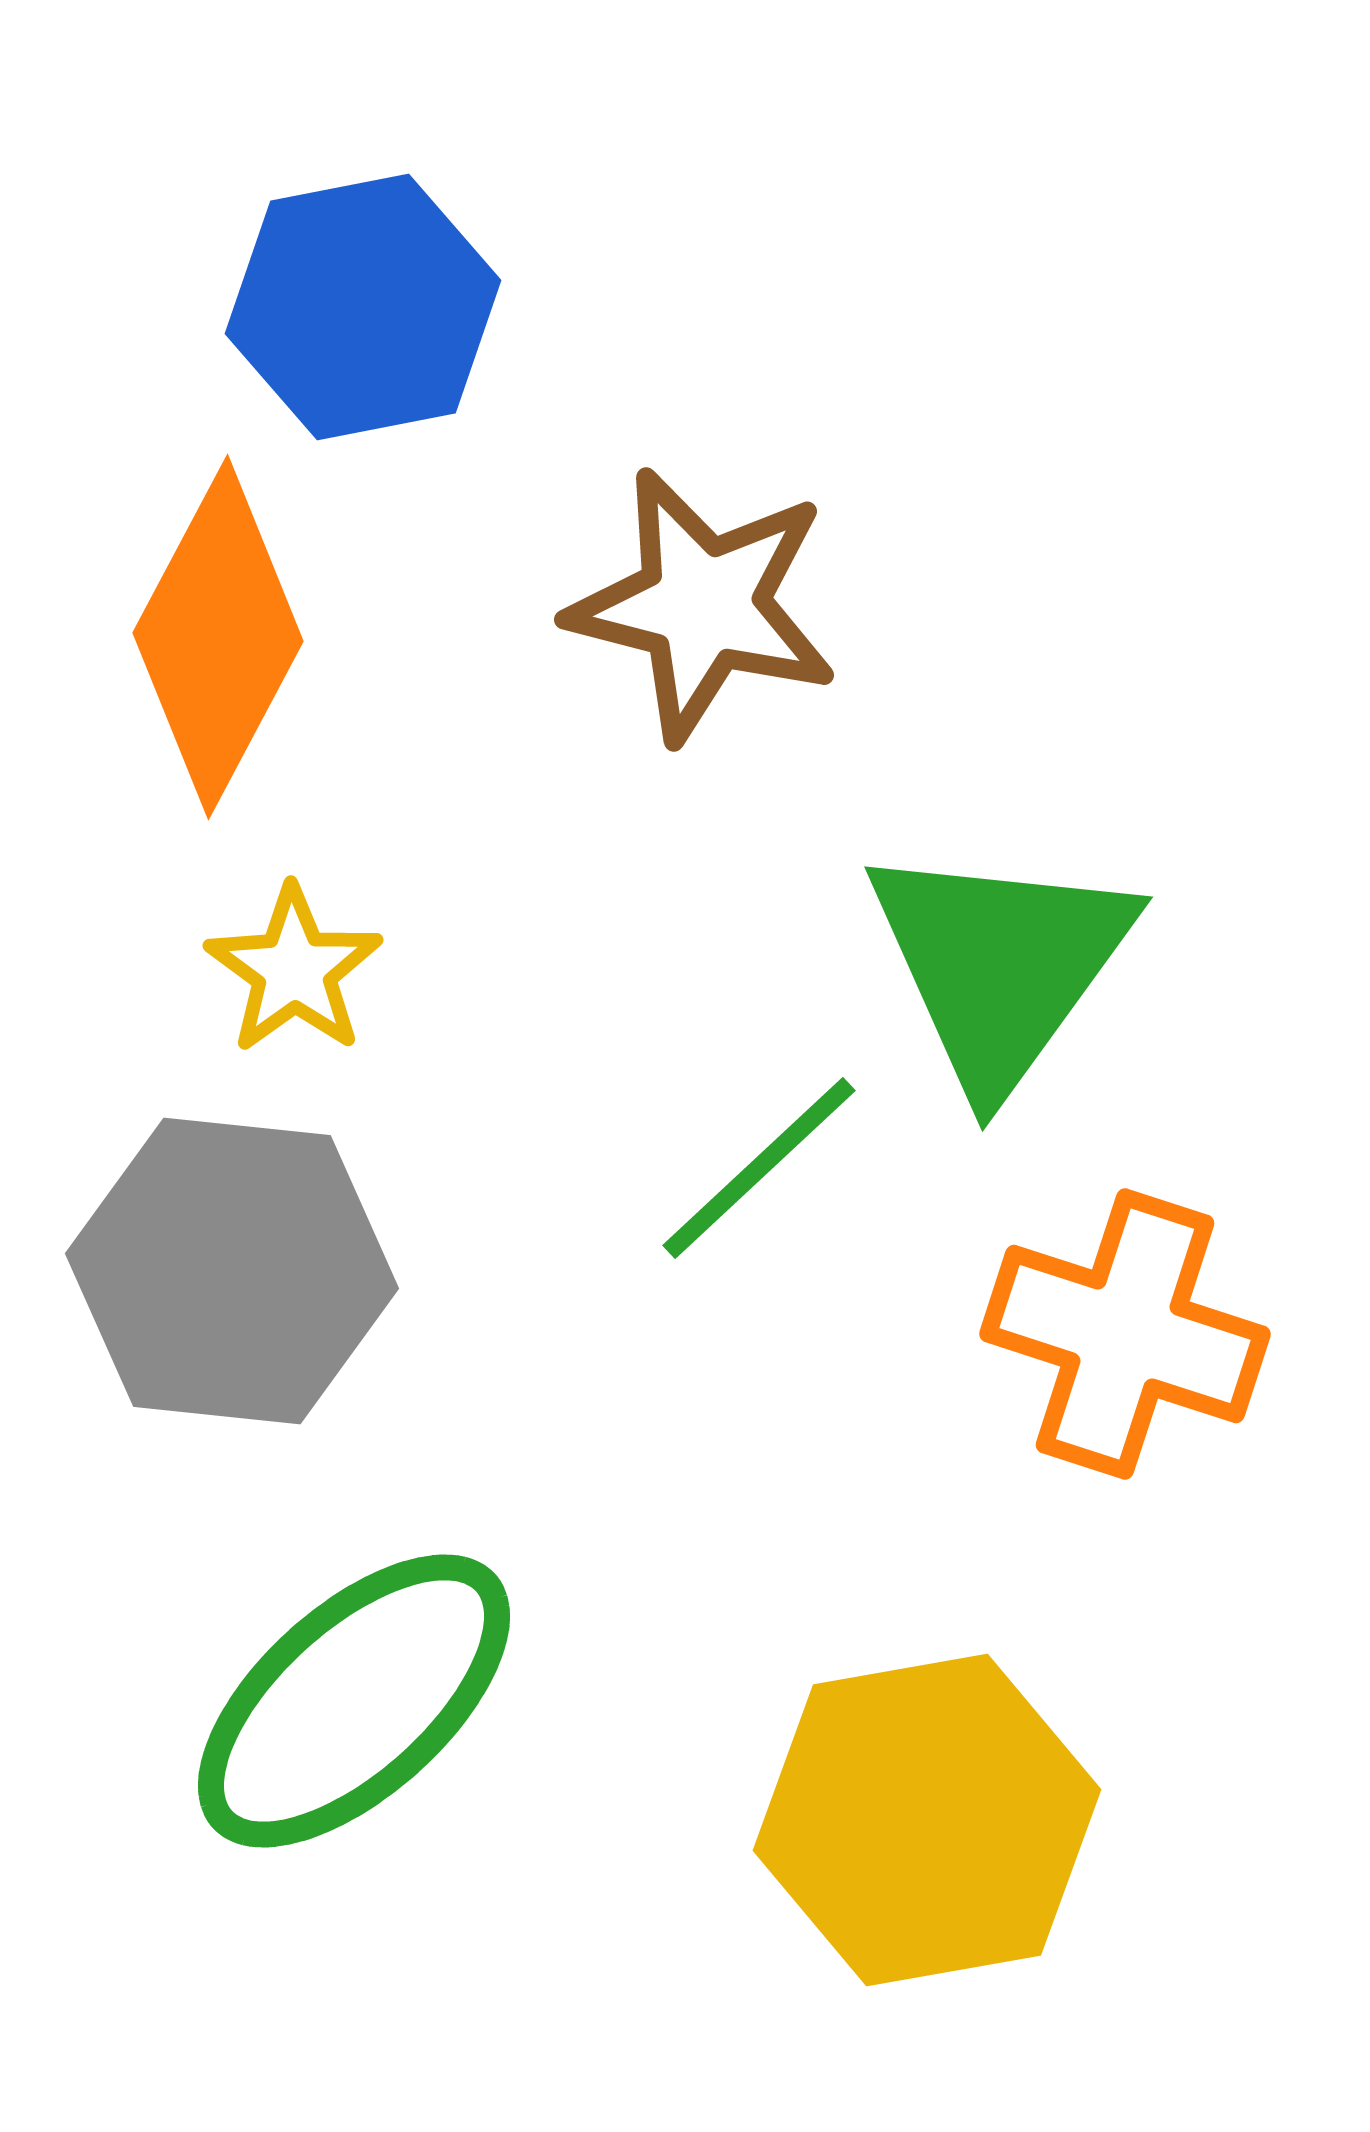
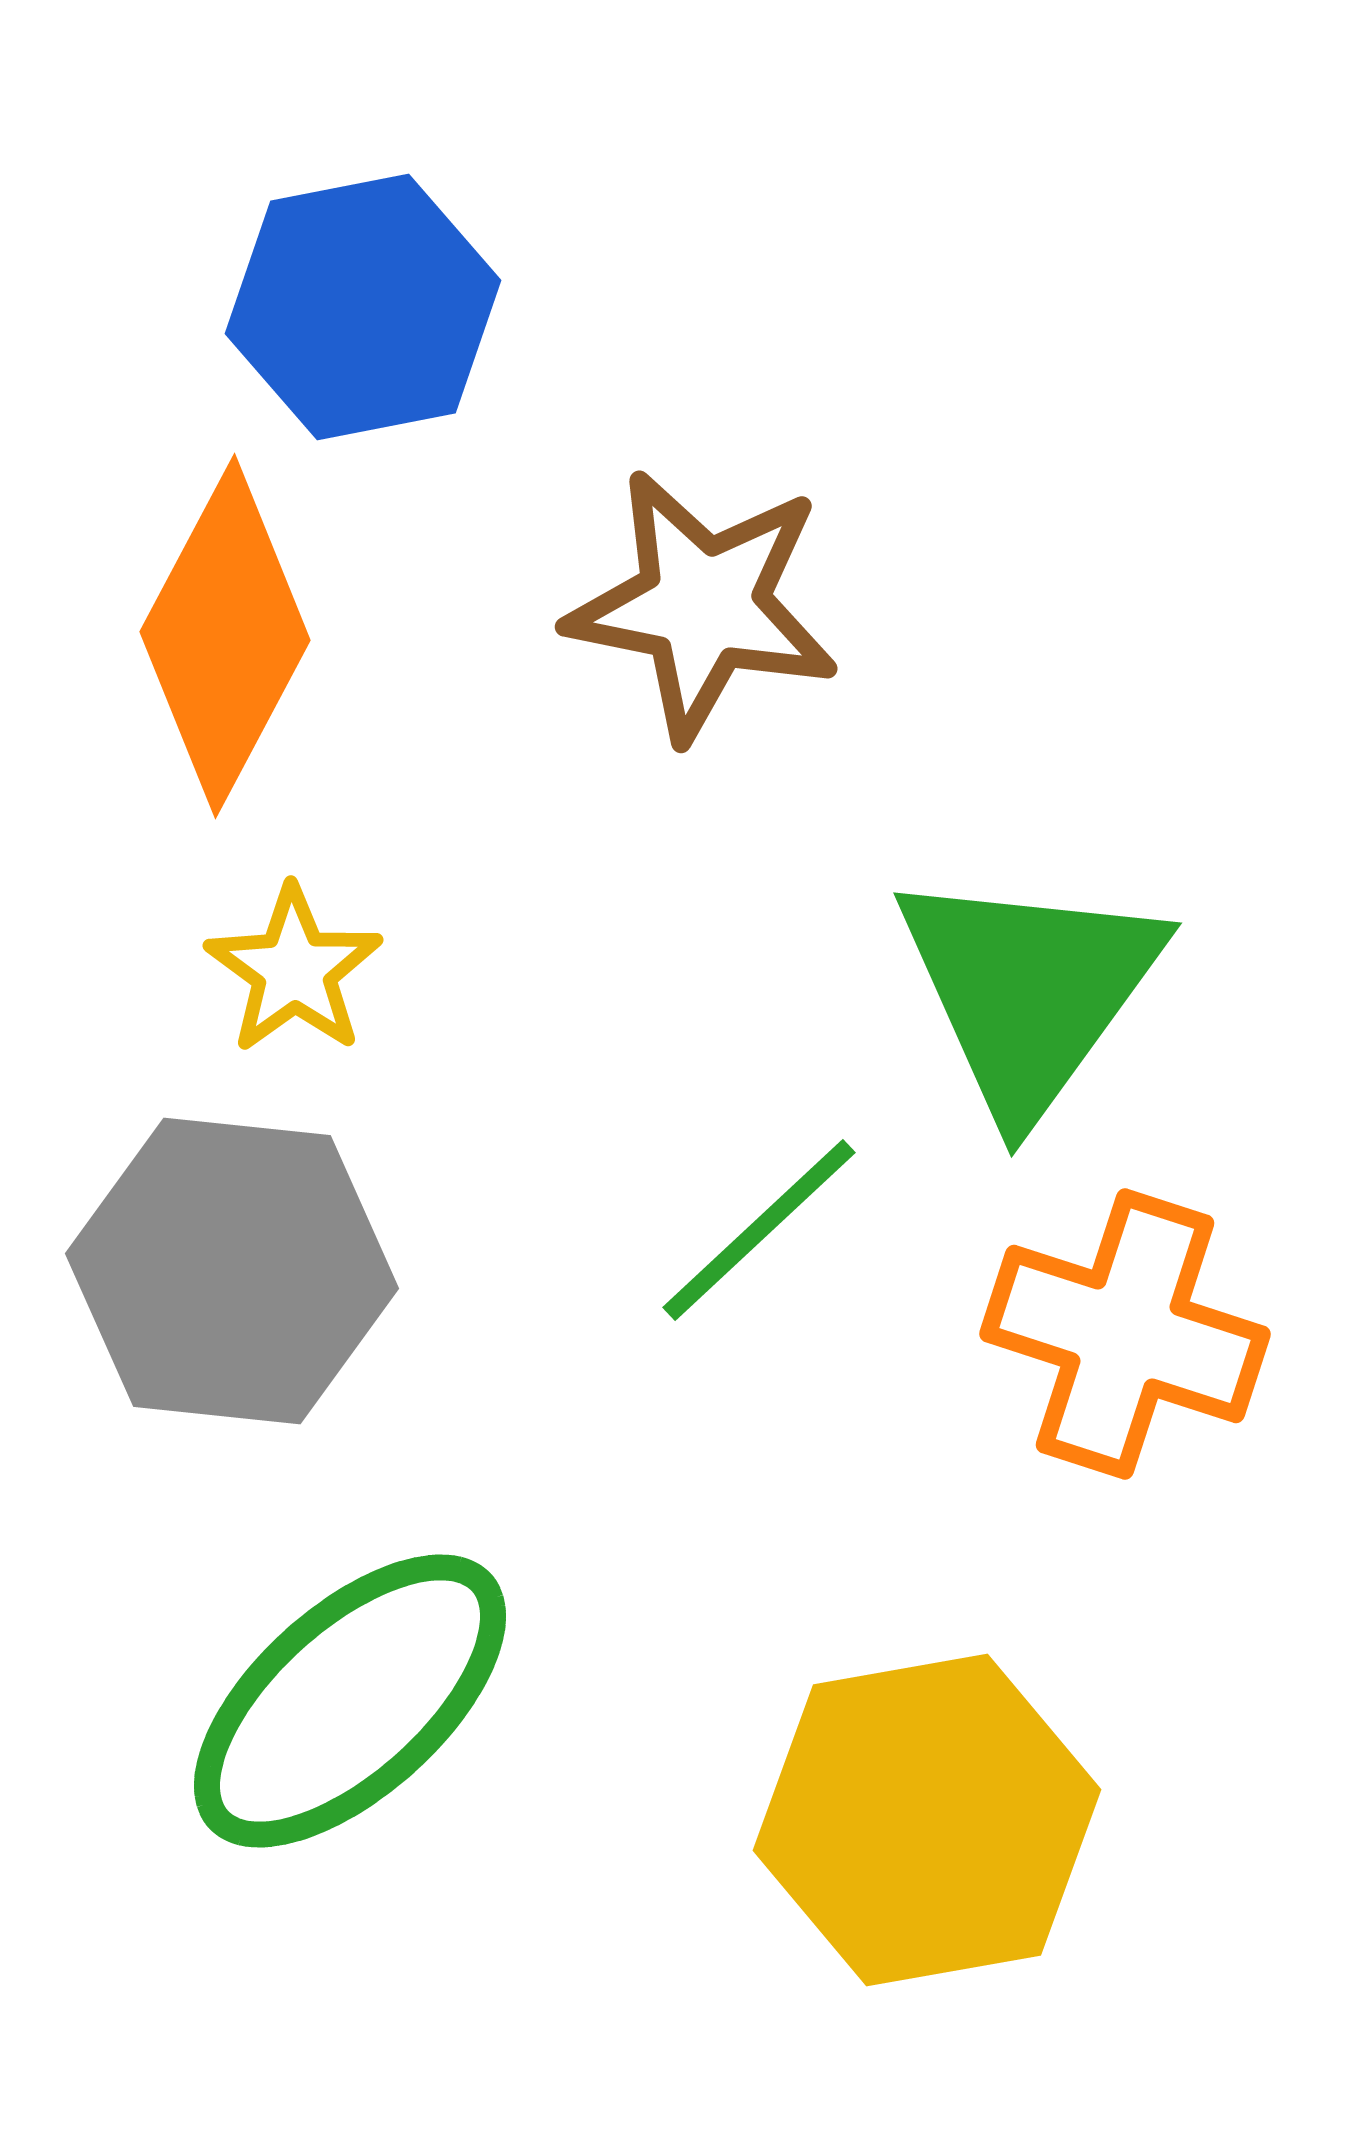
brown star: rotated 3 degrees counterclockwise
orange diamond: moved 7 px right, 1 px up
green triangle: moved 29 px right, 26 px down
green line: moved 62 px down
green ellipse: moved 4 px left
